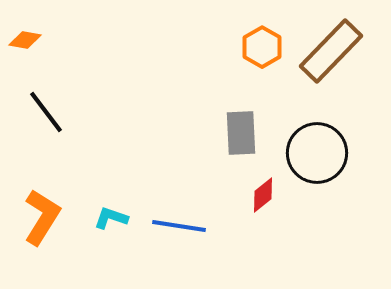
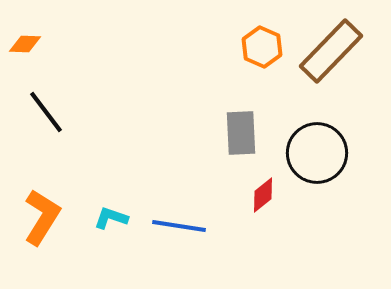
orange diamond: moved 4 px down; rotated 8 degrees counterclockwise
orange hexagon: rotated 6 degrees counterclockwise
